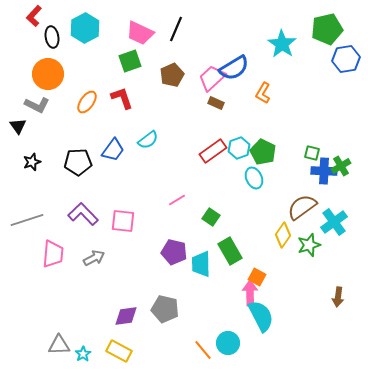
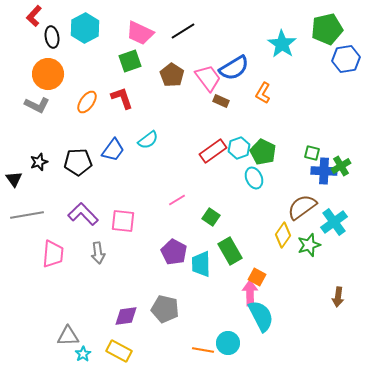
black line at (176, 29): moved 7 px right, 2 px down; rotated 35 degrees clockwise
brown pentagon at (172, 75): rotated 15 degrees counterclockwise
pink trapezoid at (212, 78): moved 4 px left; rotated 96 degrees clockwise
brown rectangle at (216, 103): moved 5 px right, 2 px up
black triangle at (18, 126): moved 4 px left, 53 px down
black star at (32, 162): moved 7 px right
gray line at (27, 220): moved 5 px up; rotated 8 degrees clockwise
purple pentagon at (174, 252): rotated 15 degrees clockwise
gray arrow at (94, 258): moved 4 px right, 5 px up; rotated 110 degrees clockwise
gray triangle at (59, 345): moved 9 px right, 9 px up
orange line at (203, 350): rotated 40 degrees counterclockwise
